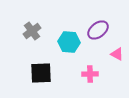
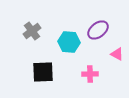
black square: moved 2 px right, 1 px up
